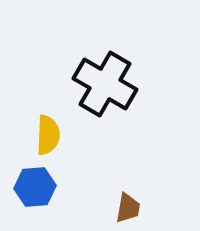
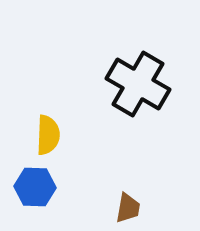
black cross: moved 33 px right
blue hexagon: rotated 6 degrees clockwise
